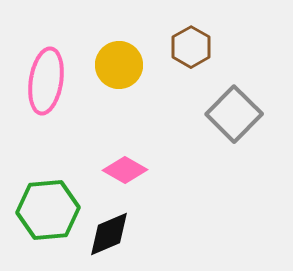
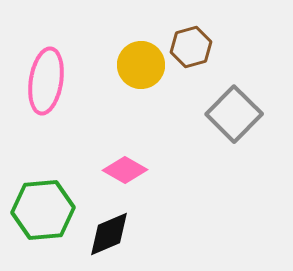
brown hexagon: rotated 15 degrees clockwise
yellow circle: moved 22 px right
green hexagon: moved 5 px left
